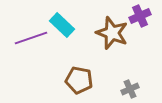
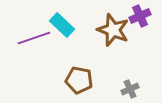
brown star: moved 1 px right, 3 px up
purple line: moved 3 px right
